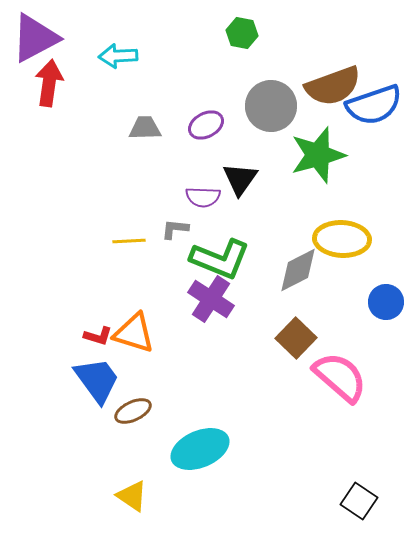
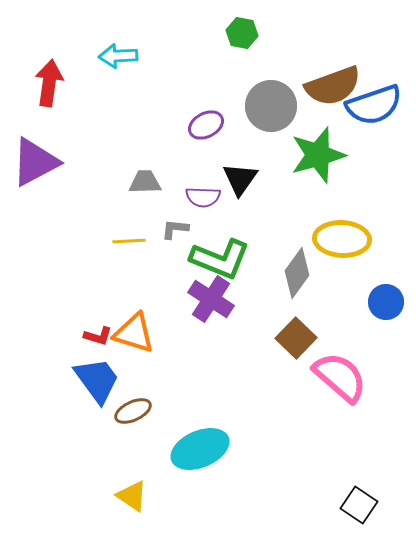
purple triangle: moved 124 px down
gray trapezoid: moved 54 px down
gray diamond: moved 1 px left, 3 px down; rotated 27 degrees counterclockwise
black square: moved 4 px down
